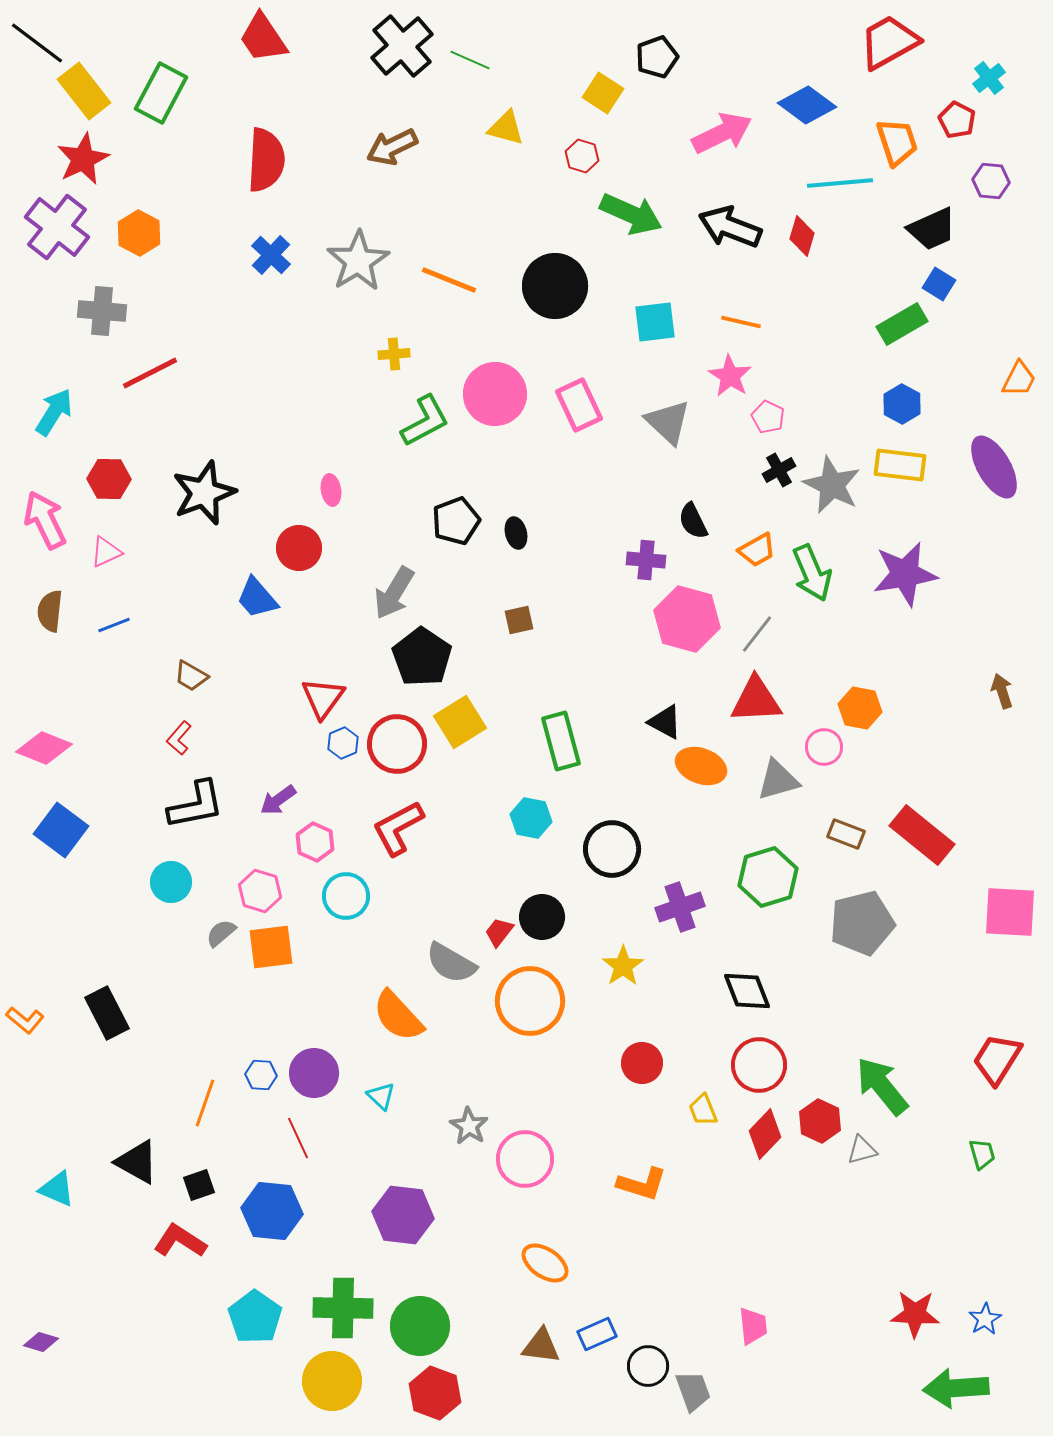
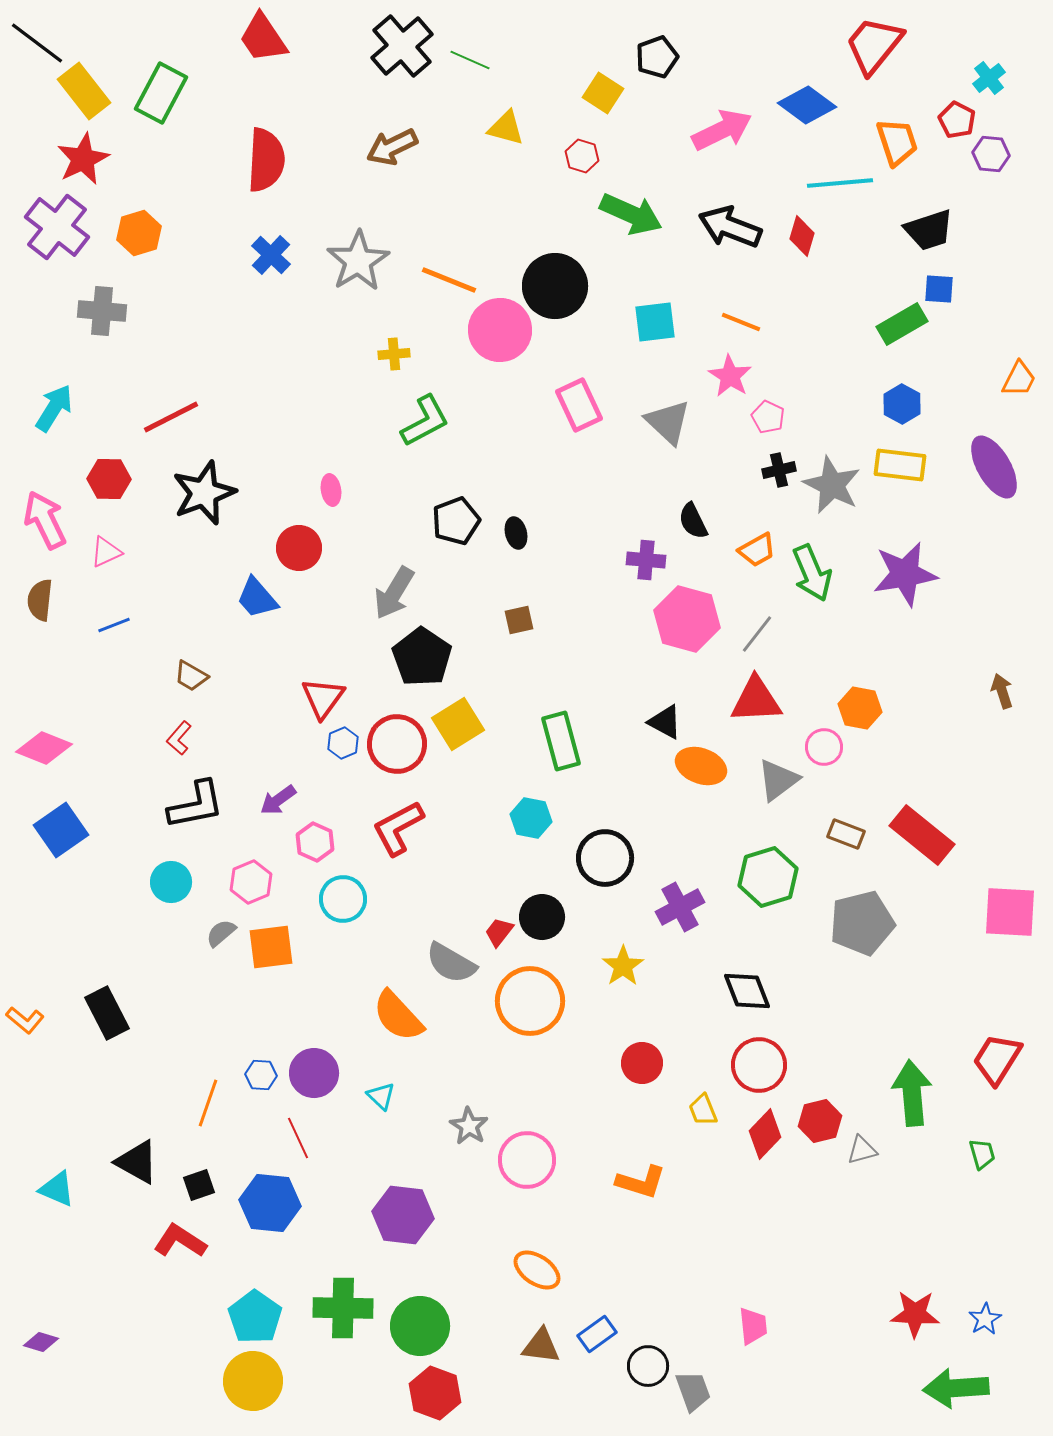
red trapezoid at (889, 42): moved 15 px left, 3 px down; rotated 22 degrees counterclockwise
pink arrow at (722, 133): moved 3 px up
purple hexagon at (991, 181): moved 27 px up
black trapezoid at (932, 229): moved 3 px left, 1 px down; rotated 6 degrees clockwise
orange hexagon at (139, 233): rotated 15 degrees clockwise
blue square at (939, 284): moved 5 px down; rotated 28 degrees counterclockwise
orange line at (741, 322): rotated 9 degrees clockwise
red line at (150, 373): moved 21 px right, 44 px down
pink circle at (495, 394): moved 5 px right, 64 px up
cyan arrow at (54, 412): moved 4 px up
black cross at (779, 470): rotated 16 degrees clockwise
brown semicircle at (50, 611): moved 10 px left, 11 px up
yellow square at (460, 722): moved 2 px left, 2 px down
gray triangle at (778, 780): rotated 21 degrees counterclockwise
blue square at (61, 830): rotated 18 degrees clockwise
black circle at (612, 849): moved 7 px left, 9 px down
pink hexagon at (260, 891): moved 9 px left, 9 px up; rotated 21 degrees clockwise
cyan circle at (346, 896): moved 3 px left, 3 px down
purple cross at (680, 907): rotated 9 degrees counterclockwise
green arrow at (882, 1086): moved 30 px right, 7 px down; rotated 34 degrees clockwise
orange line at (205, 1103): moved 3 px right
red hexagon at (820, 1121): rotated 21 degrees clockwise
pink circle at (525, 1159): moved 2 px right, 1 px down
orange L-shape at (642, 1184): moved 1 px left, 2 px up
blue hexagon at (272, 1211): moved 2 px left, 8 px up
orange ellipse at (545, 1263): moved 8 px left, 7 px down
blue rectangle at (597, 1334): rotated 12 degrees counterclockwise
yellow circle at (332, 1381): moved 79 px left
